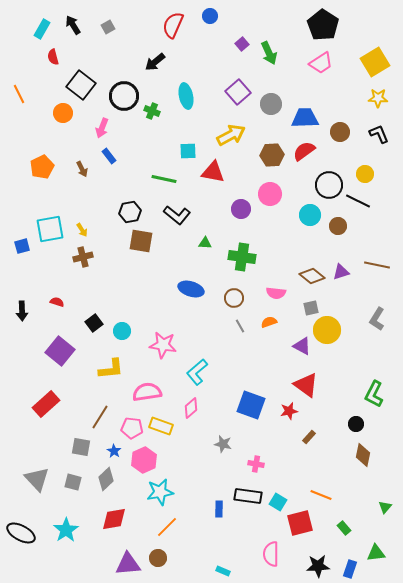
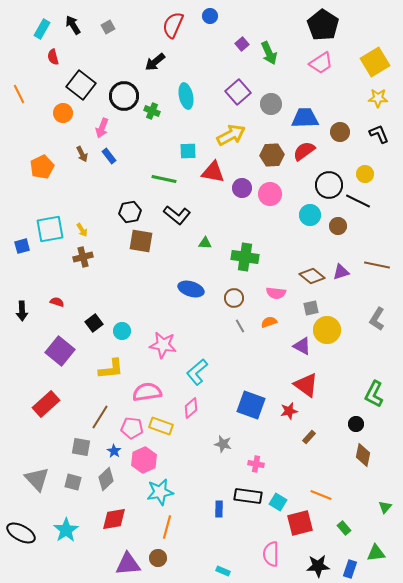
brown arrow at (82, 169): moved 15 px up
purple circle at (241, 209): moved 1 px right, 21 px up
green cross at (242, 257): moved 3 px right
orange line at (167, 527): rotated 30 degrees counterclockwise
